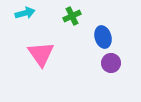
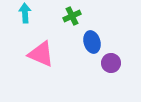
cyan arrow: rotated 78 degrees counterclockwise
blue ellipse: moved 11 px left, 5 px down
pink triangle: rotated 32 degrees counterclockwise
